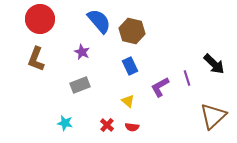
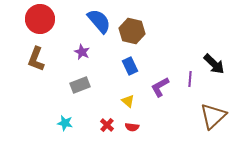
purple line: moved 3 px right, 1 px down; rotated 21 degrees clockwise
